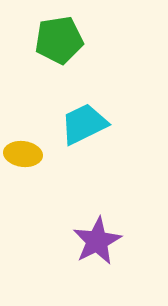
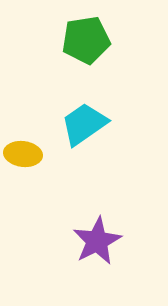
green pentagon: moved 27 px right
cyan trapezoid: rotated 9 degrees counterclockwise
